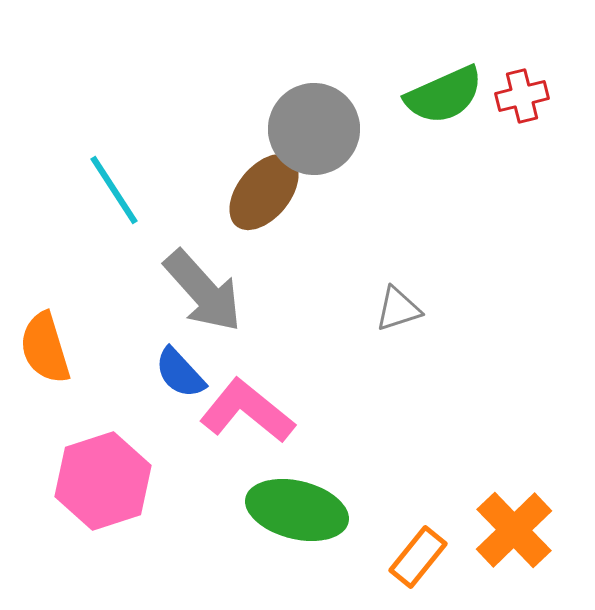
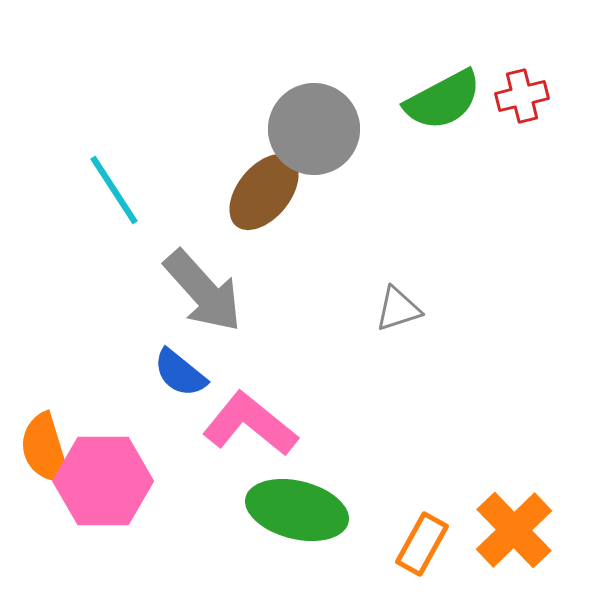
green semicircle: moved 1 px left, 5 px down; rotated 4 degrees counterclockwise
orange semicircle: moved 101 px down
blue semicircle: rotated 8 degrees counterclockwise
pink L-shape: moved 3 px right, 13 px down
pink hexagon: rotated 18 degrees clockwise
orange rectangle: moved 4 px right, 13 px up; rotated 10 degrees counterclockwise
